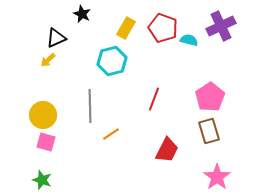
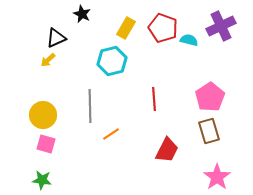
red line: rotated 25 degrees counterclockwise
pink square: moved 2 px down
green star: rotated 12 degrees counterclockwise
